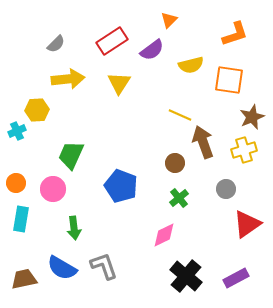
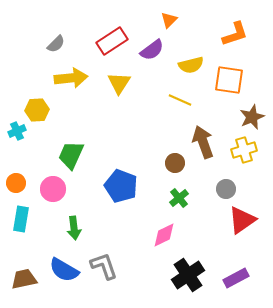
yellow arrow: moved 3 px right, 1 px up
yellow line: moved 15 px up
red triangle: moved 5 px left, 4 px up
blue semicircle: moved 2 px right, 2 px down
black cross: moved 2 px right, 1 px up; rotated 16 degrees clockwise
